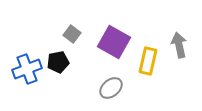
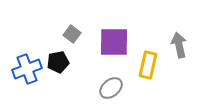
purple square: rotated 28 degrees counterclockwise
yellow rectangle: moved 4 px down
